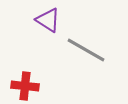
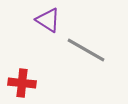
red cross: moved 3 px left, 3 px up
